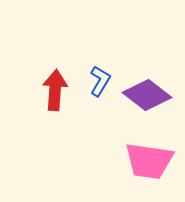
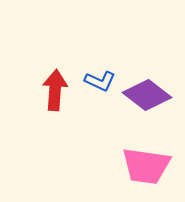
blue L-shape: rotated 84 degrees clockwise
pink trapezoid: moved 3 px left, 5 px down
